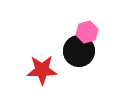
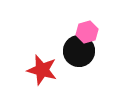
red star: rotated 16 degrees clockwise
